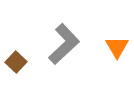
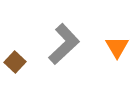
brown square: moved 1 px left
